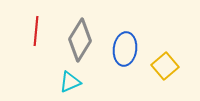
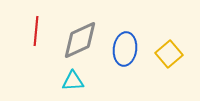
gray diamond: rotated 33 degrees clockwise
yellow square: moved 4 px right, 12 px up
cyan triangle: moved 3 px right, 1 px up; rotated 20 degrees clockwise
